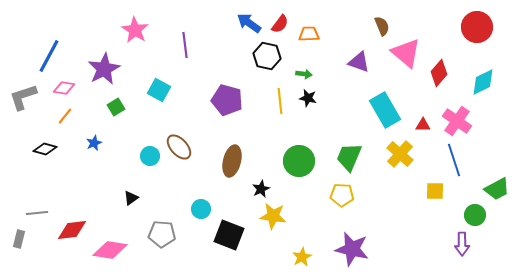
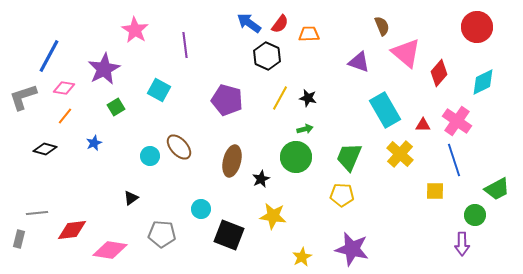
black hexagon at (267, 56): rotated 12 degrees clockwise
green arrow at (304, 74): moved 1 px right, 55 px down; rotated 21 degrees counterclockwise
yellow line at (280, 101): moved 3 px up; rotated 35 degrees clockwise
green circle at (299, 161): moved 3 px left, 4 px up
black star at (261, 189): moved 10 px up
